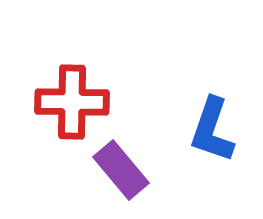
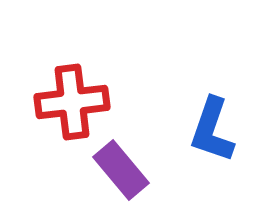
red cross: rotated 8 degrees counterclockwise
